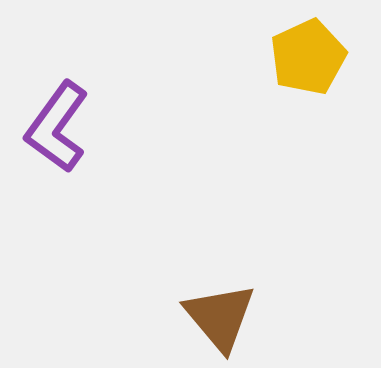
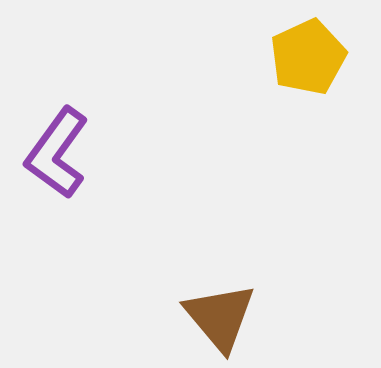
purple L-shape: moved 26 px down
